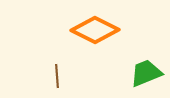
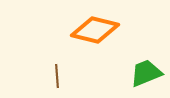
orange diamond: rotated 12 degrees counterclockwise
